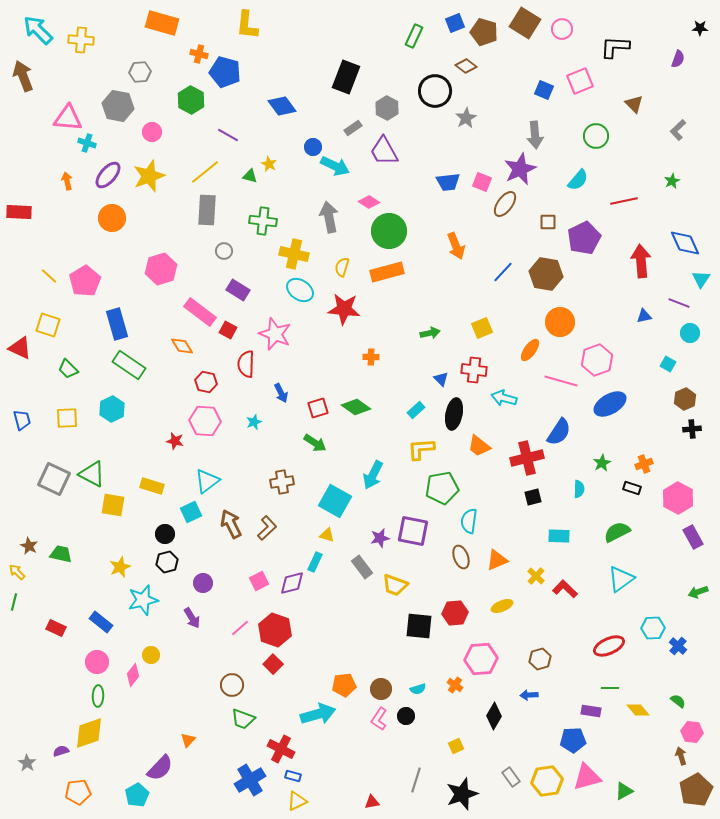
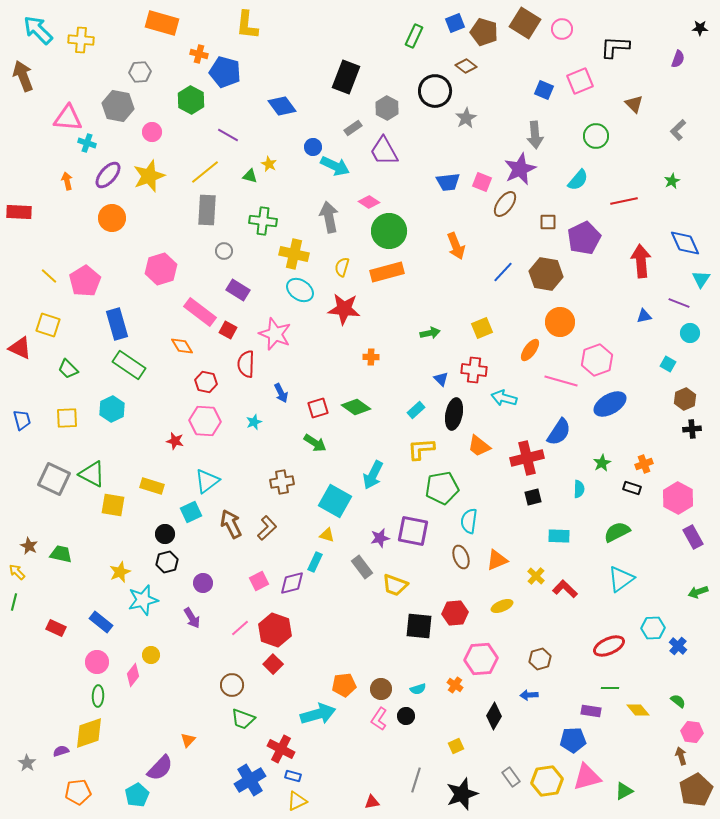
yellow star at (120, 567): moved 5 px down
